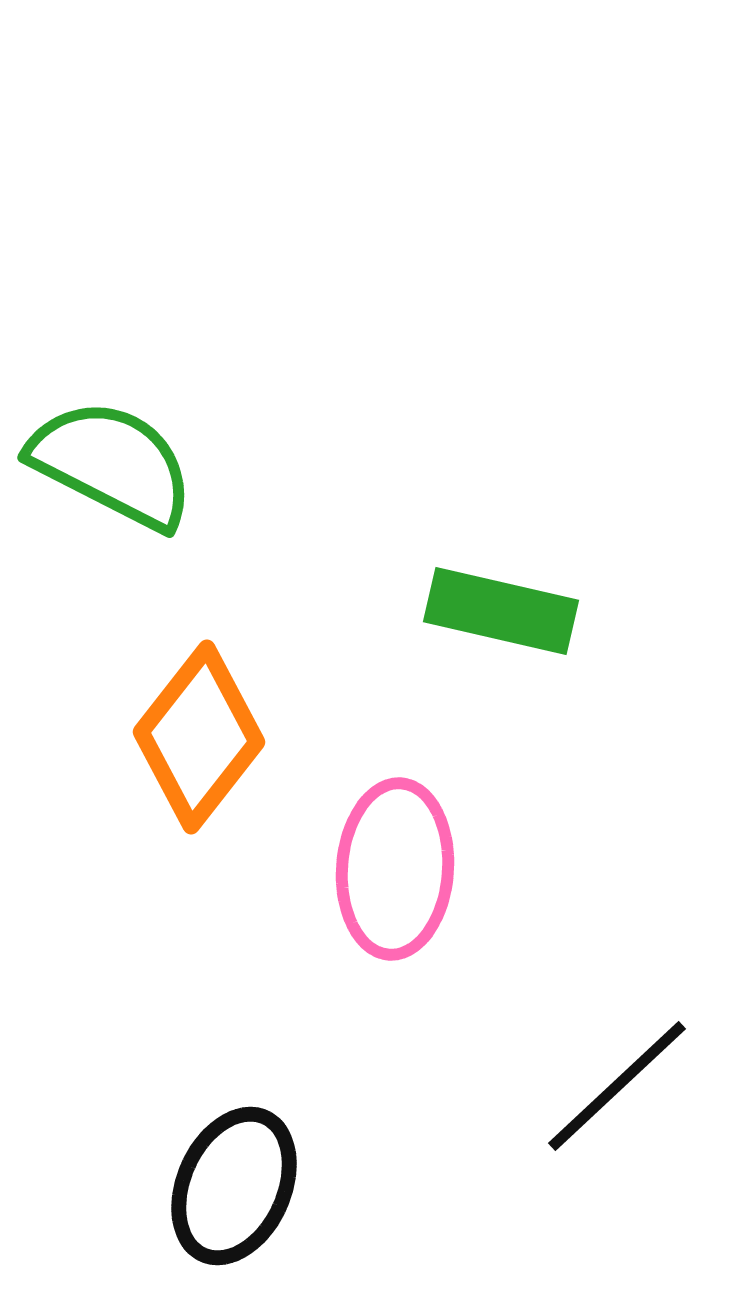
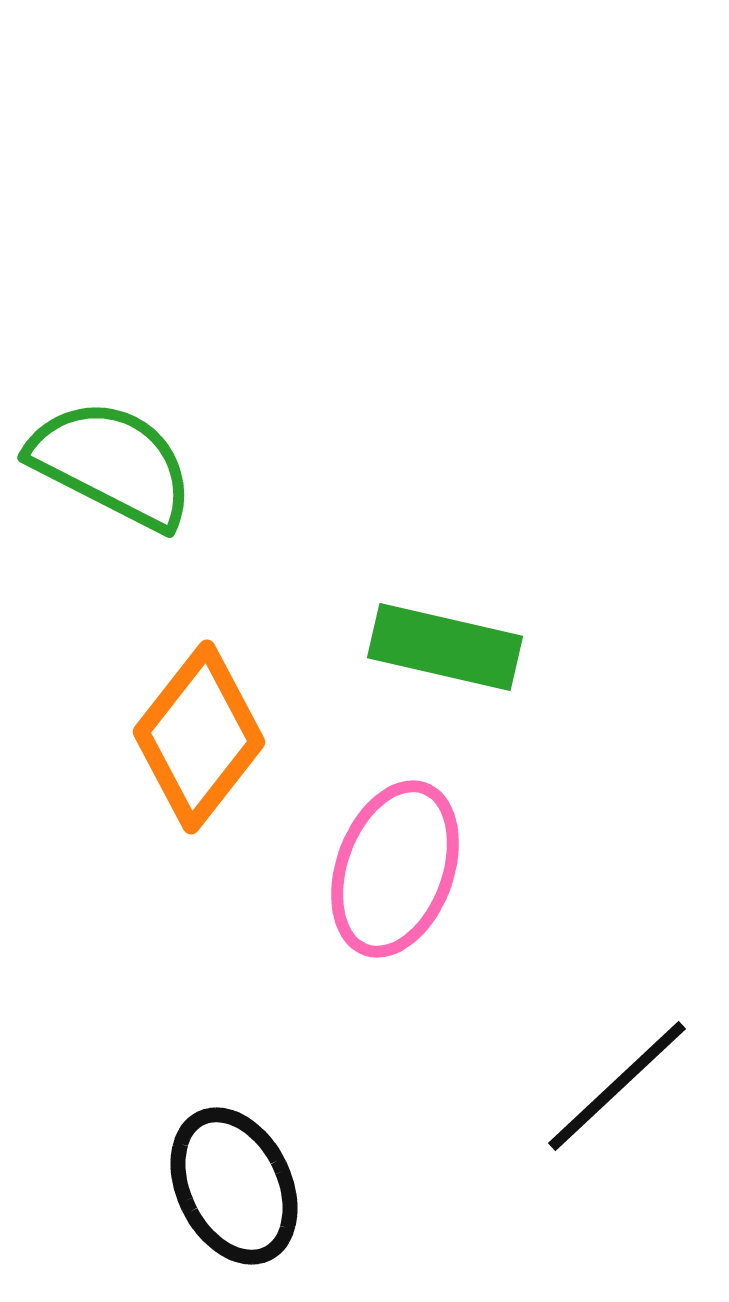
green rectangle: moved 56 px left, 36 px down
pink ellipse: rotated 16 degrees clockwise
black ellipse: rotated 50 degrees counterclockwise
